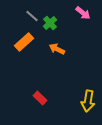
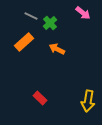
gray line: moved 1 px left; rotated 16 degrees counterclockwise
